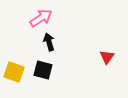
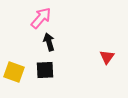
pink arrow: rotated 15 degrees counterclockwise
black square: moved 2 px right; rotated 18 degrees counterclockwise
